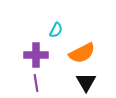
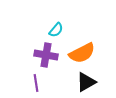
cyan semicircle: rotated 14 degrees clockwise
purple cross: moved 10 px right; rotated 10 degrees clockwise
black triangle: rotated 30 degrees clockwise
